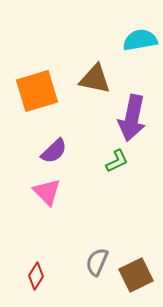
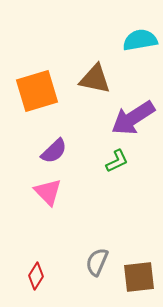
purple arrow: moved 1 px right; rotated 45 degrees clockwise
pink triangle: moved 1 px right
brown square: moved 3 px right, 2 px down; rotated 20 degrees clockwise
